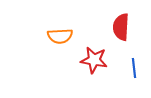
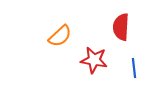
orange semicircle: rotated 40 degrees counterclockwise
